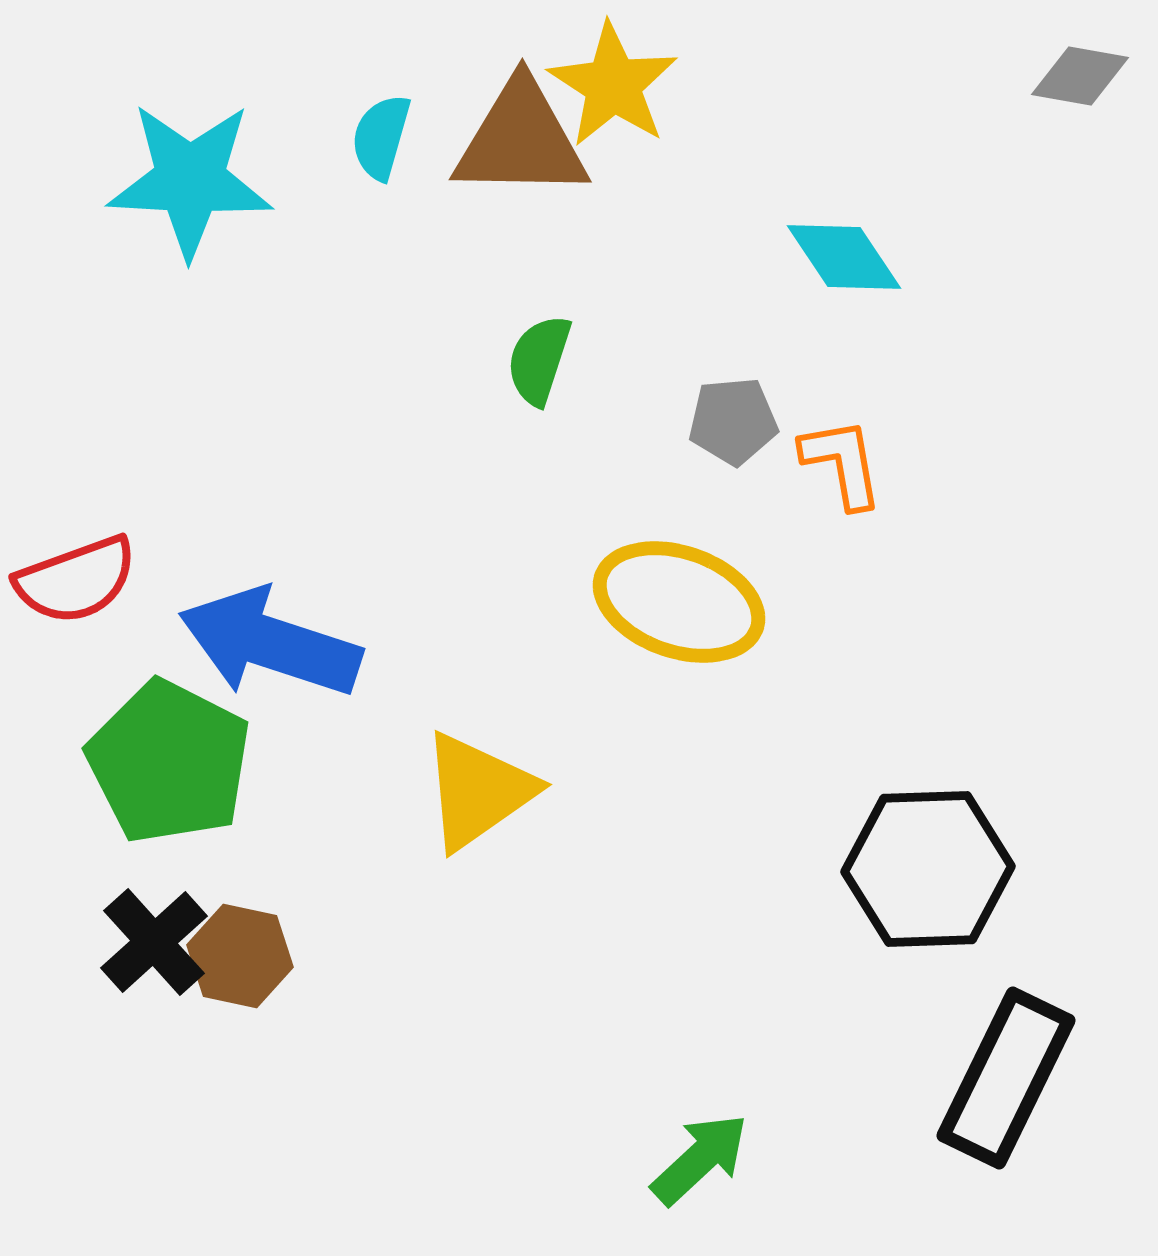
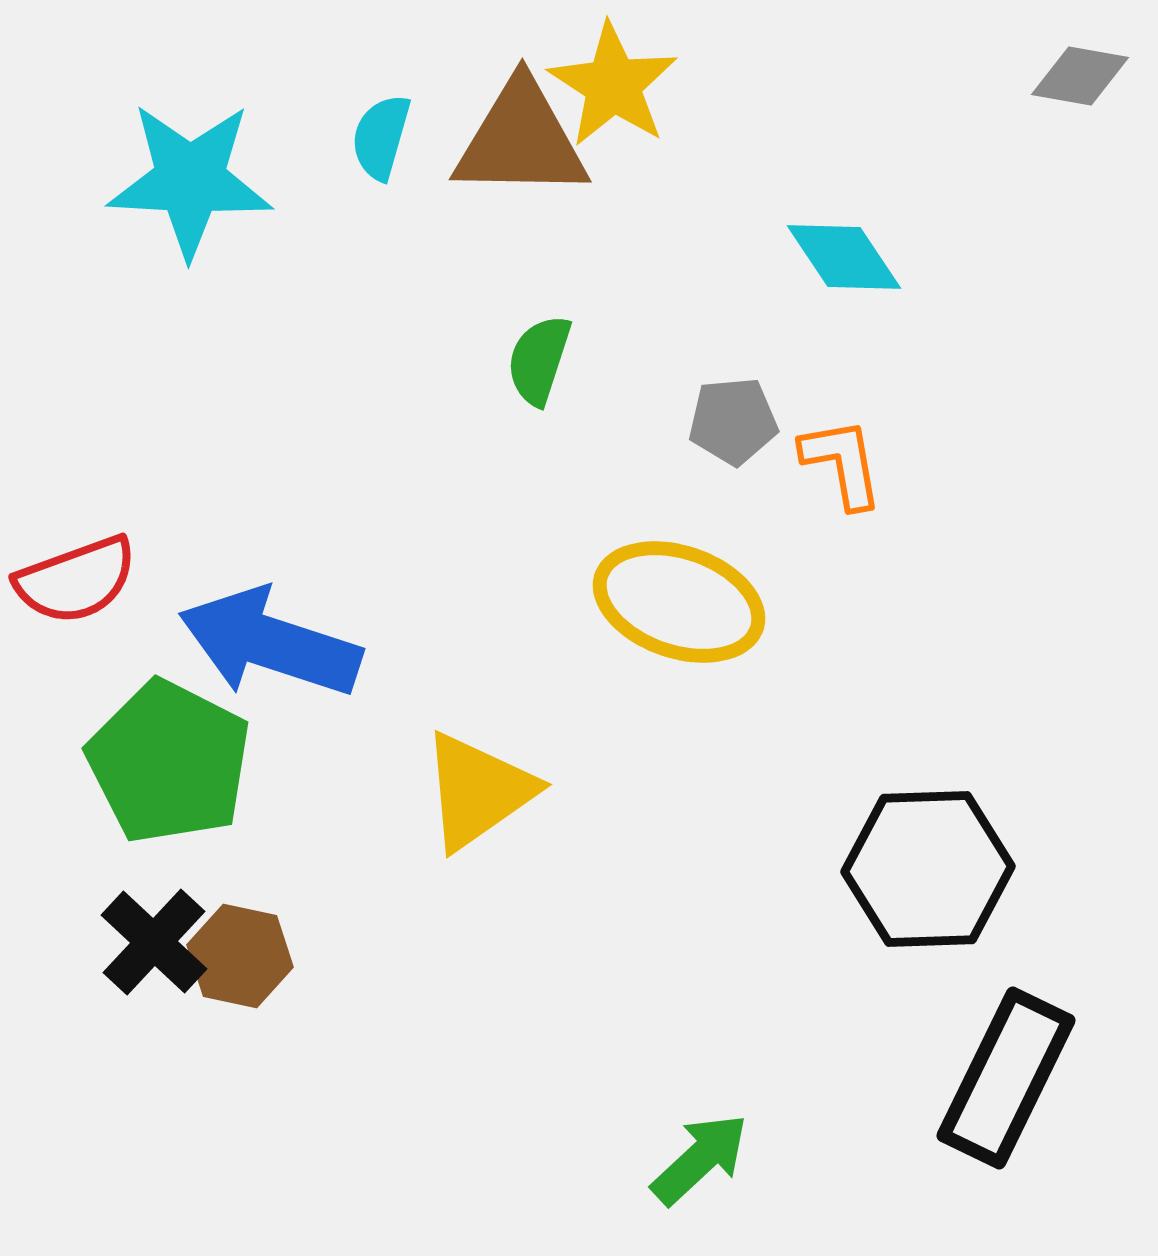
black cross: rotated 5 degrees counterclockwise
